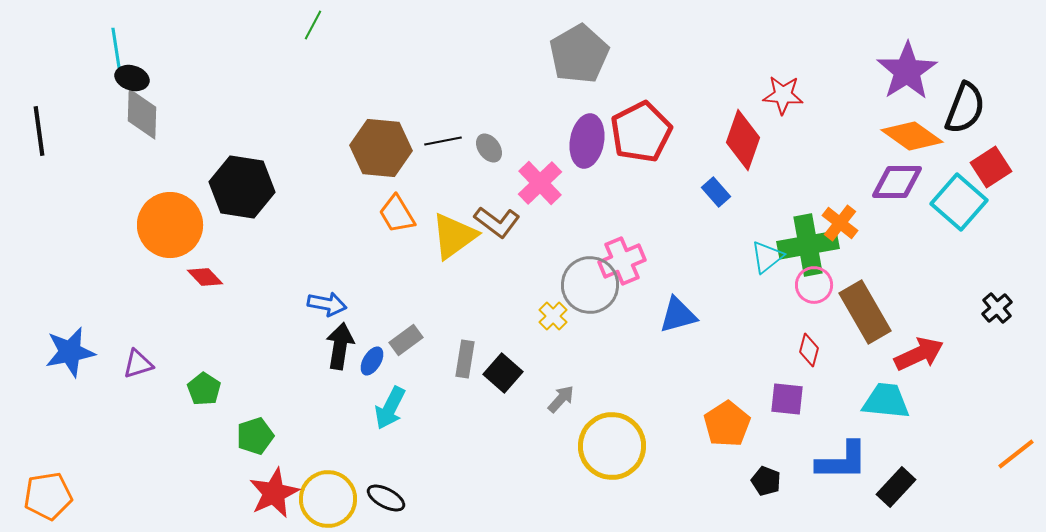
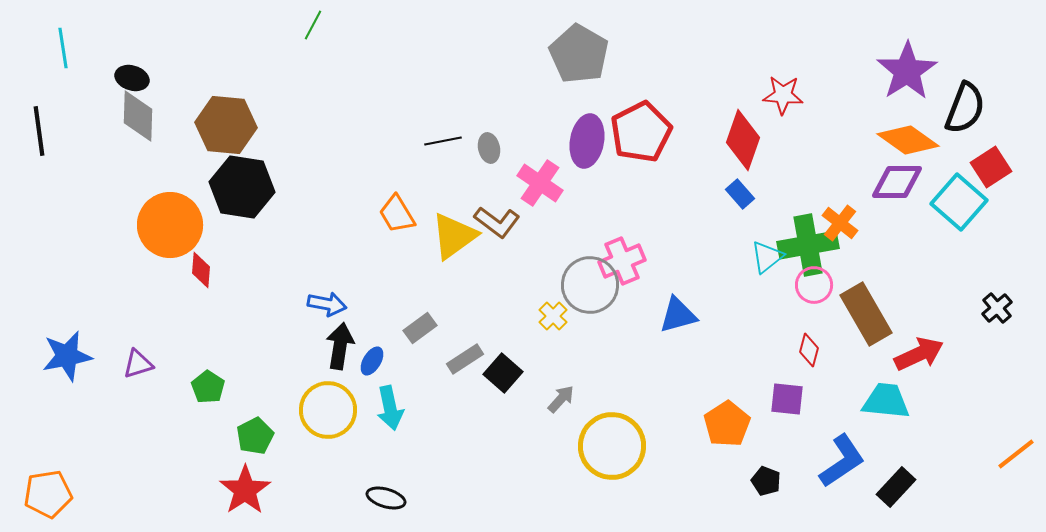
cyan line at (116, 48): moved 53 px left
gray pentagon at (579, 54): rotated 12 degrees counterclockwise
gray diamond at (142, 114): moved 4 px left, 2 px down
orange diamond at (912, 136): moved 4 px left, 4 px down
brown hexagon at (381, 148): moved 155 px left, 23 px up
gray ellipse at (489, 148): rotated 24 degrees clockwise
pink cross at (540, 183): rotated 12 degrees counterclockwise
blue rectangle at (716, 192): moved 24 px right, 2 px down
red diamond at (205, 277): moved 4 px left, 7 px up; rotated 48 degrees clockwise
brown rectangle at (865, 312): moved 1 px right, 2 px down
gray rectangle at (406, 340): moved 14 px right, 12 px up
blue star at (70, 352): moved 3 px left, 4 px down
gray rectangle at (465, 359): rotated 48 degrees clockwise
green pentagon at (204, 389): moved 4 px right, 2 px up
cyan arrow at (390, 408): rotated 39 degrees counterclockwise
green pentagon at (255, 436): rotated 9 degrees counterclockwise
blue L-shape at (842, 461): rotated 34 degrees counterclockwise
red star at (274, 493): moved 29 px left, 3 px up; rotated 9 degrees counterclockwise
orange pentagon at (48, 496): moved 2 px up
black ellipse at (386, 498): rotated 12 degrees counterclockwise
yellow circle at (328, 499): moved 89 px up
